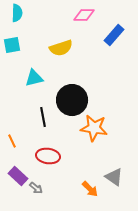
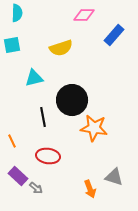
gray triangle: rotated 18 degrees counterclockwise
orange arrow: rotated 24 degrees clockwise
